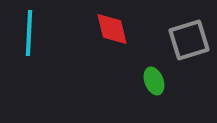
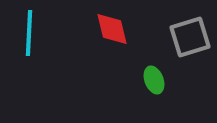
gray square: moved 1 px right, 3 px up
green ellipse: moved 1 px up
